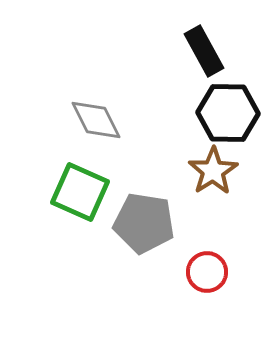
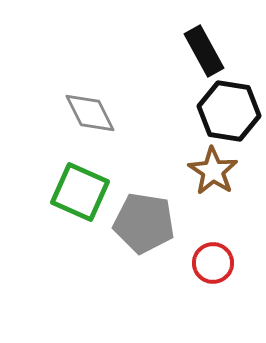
black hexagon: moved 1 px right, 2 px up; rotated 8 degrees clockwise
gray diamond: moved 6 px left, 7 px up
brown star: rotated 6 degrees counterclockwise
red circle: moved 6 px right, 9 px up
